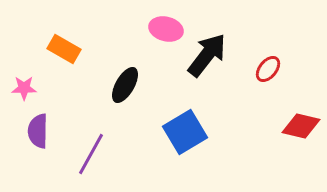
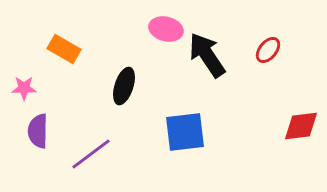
black arrow: rotated 72 degrees counterclockwise
red ellipse: moved 19 px up
black ellipse: moved 1 px left, 1 px down; rotated 12 degrees counterclockwise
red diamond: rotated 21 degrees counterclockwise
blue square: rotated 24 degrees clockwise
purple line: rotated 24 degrees clockwise
